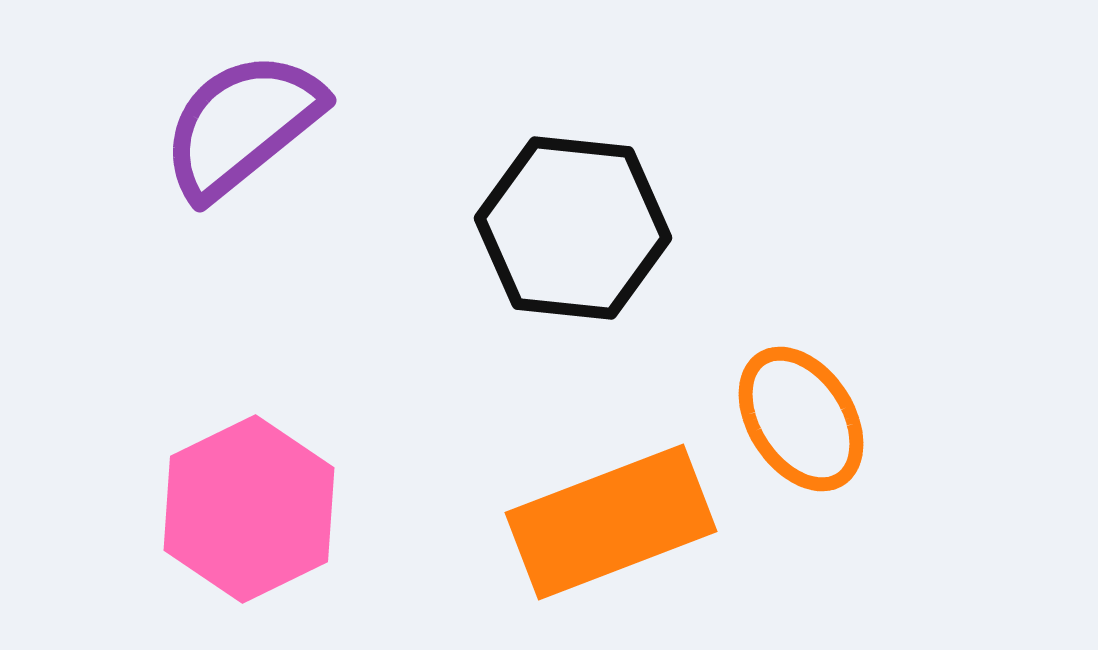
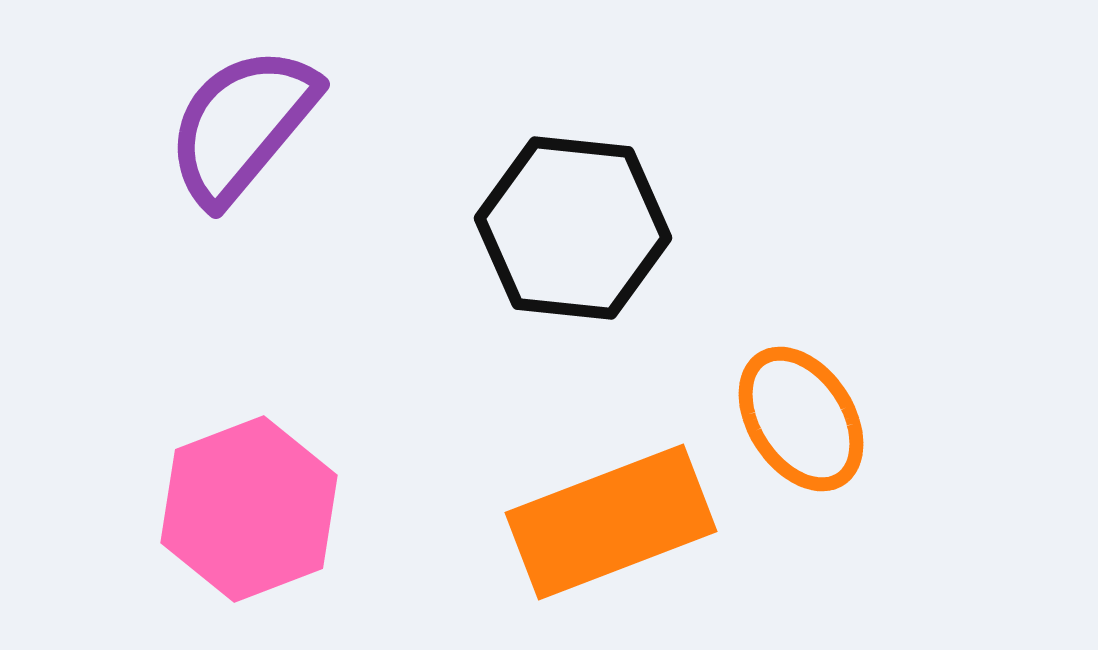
purple semicircle: rotated 11 degrees counterclockwise
pink hexagon: rotated 5 degrees clockwise
